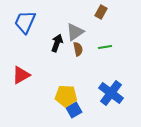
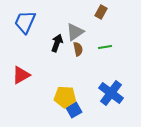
yellow pentagon: moved 1 px left, 1 px down
